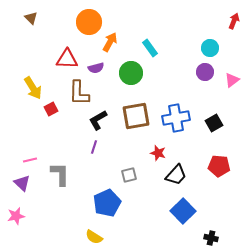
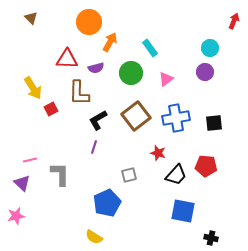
pink triangle: moved 66 px left, 1 px up
brown square: rotated 28 degrees counterclockwise
black square: rotated 24 degrees clockwise
red pentagon: moved 13 px left
blue square: rotated 35 degrees counterclockwise
